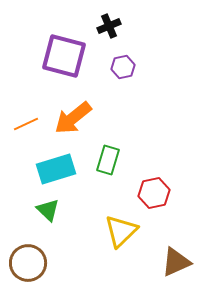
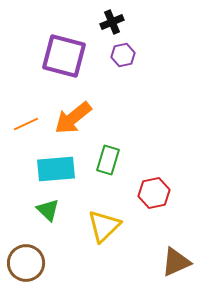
black cross: moved 3 px right, 4 px up
purple hexagon: moved 12 px up
cyan rectangle: rotated 12 degrees clockwise
yellow triangle: moved 17 px left, 5 px up
brown circle: moved 2 px left
